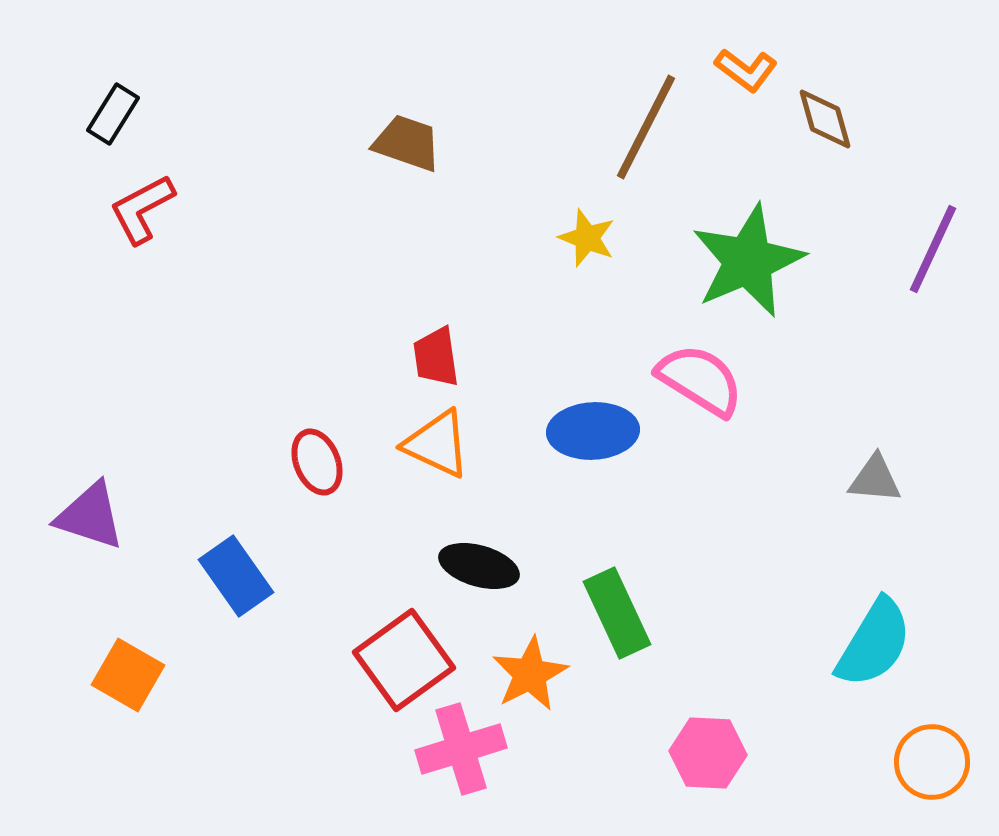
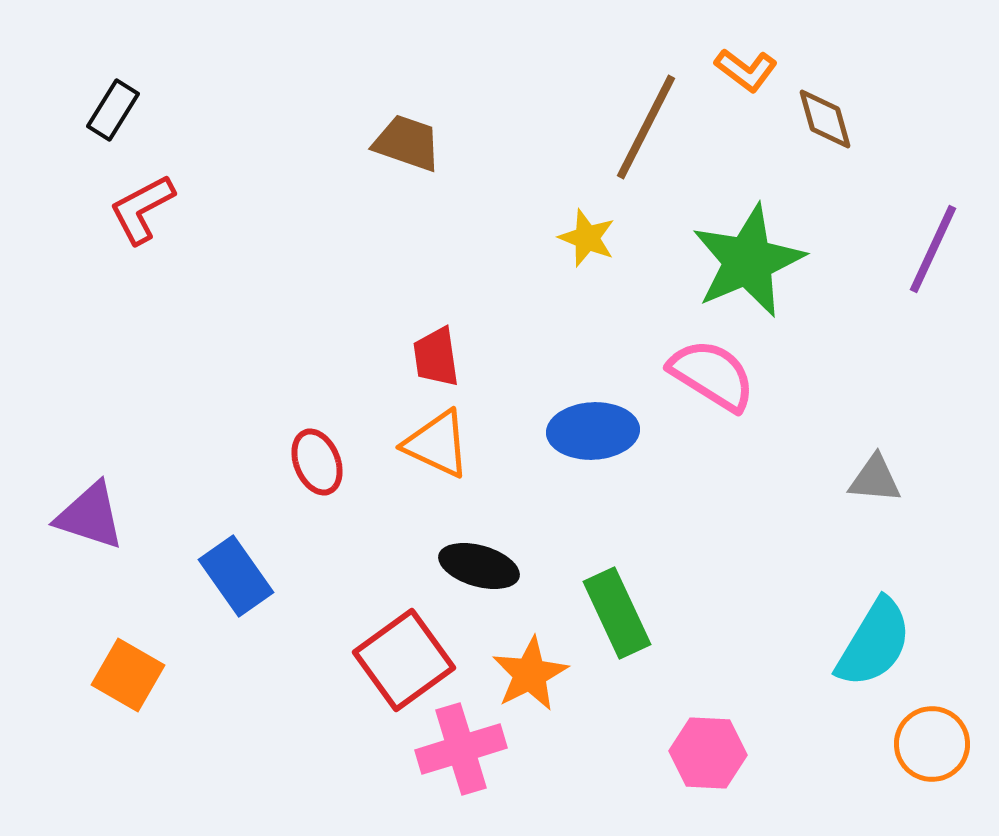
black rectangle: moved 4 px up
pink semicircle: moved 12 px right, 5 px up
orange circle: moved 18 px up
